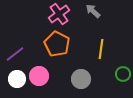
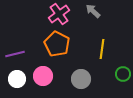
yellow line: moved 1 px right
purple line: rotated 24 degrees clockwise
pink circle: moved 4 px right
